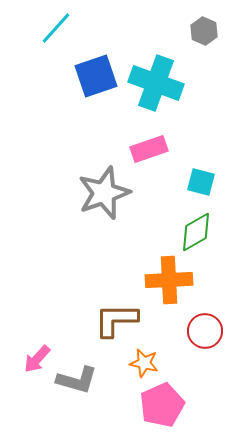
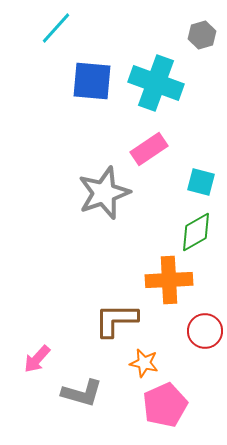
gray hexagon: moved 2 px left, 4 px down; rotated 20 degrees clockwise
blue square: moved 4 px left, 5 px down; rotated 24 degrees clockwise
pink rectangle: rotated 15 degrees counterclockwise
gray L-shape: moved 5 px right, 13 px down
pink pentagon: moved 3 px right
